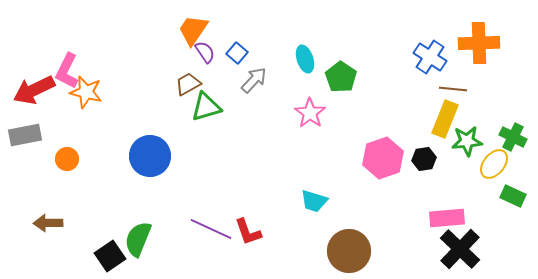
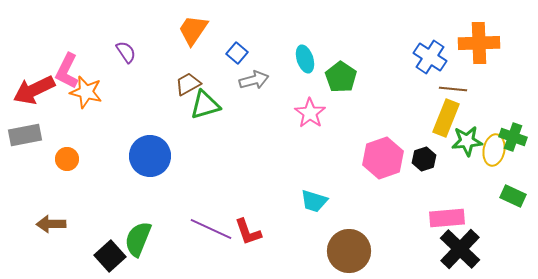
purple semicircle: moved 79 px left
gray arrow: rotated 32 degrees clockwise
green triangle: moved 1 px left, 2 px up
yellow rectangle: moved 1 px right, 1 px up
green cross: rotated 8 degrees counterclockwise
black hexagon: rotated 10 degrees counterclockwise
yellow ellipse: moved 14 px up; rotated 28 degrees counterclockwise
brown arrow: moved 3 px right, 1 px down
black square: rotated 8 degrees counterclockwise
